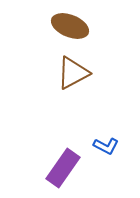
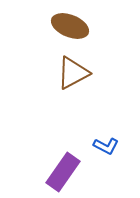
purple rectangle: moved 4 px down
